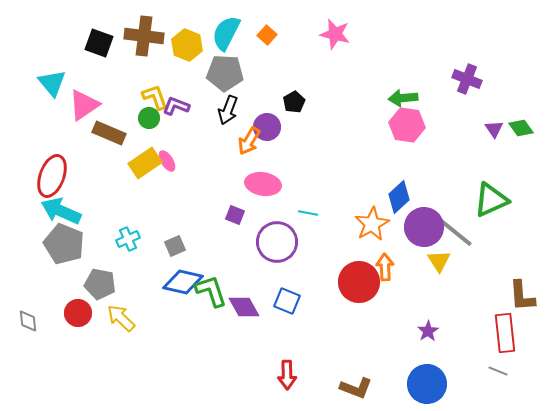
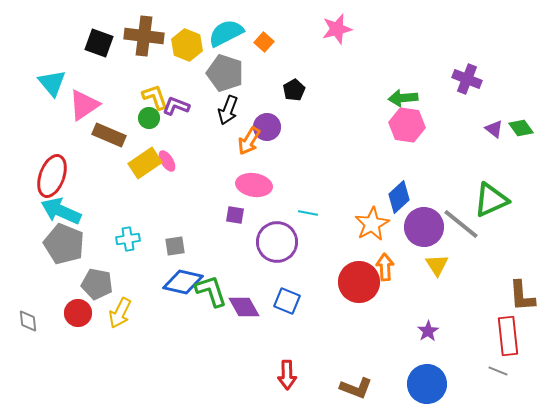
cyan semicircle at (226, 33): rotated 36 degrees clockwise
pink star at (335, 34): moved 2 px right, 5 px up; rotated 28 degrees counterclockwise
orange square at (267, 35): moved 3 px left, 7 px down
gray pentagon at (225, 73): rotated 15 degrees clockwise
black pentagon at (294, 102): moved 12 px up
purple triangle at (494, 129): rotated 18 degrees counterclockwise
brown rectangle at (109, 133): moved 2 px down
pink ellipse at (263, 184): moved 9 px left, 1 px down
purple square at (235, 215): rotated 12 degrees counterclockwise
gray line at (455, 232): moved 6 px right, 8 px up
cyan cross at (128, 239): rotated 15 degrees clockwise
gray square at (175, 246): rotated 15 degrees clockwise
yellow triangle at (439, 261): moved 2 px left, 4 px down
gray pentagon at (100, 284): moved 3 px left
yellow arrow at (121, 318): moved 1 px left, 5 px up; rotated 108 degrees counterclockwise
red rectangle at (505, 333): moved 3 px right, 3 px down
